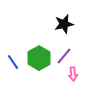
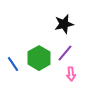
purple line: moved 1 px right, 3 px up
blue line: moved 2 px down
pink arrow: moved 2 px left
